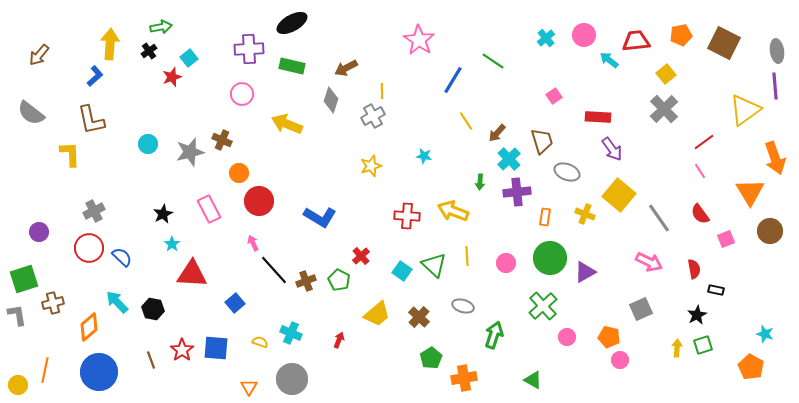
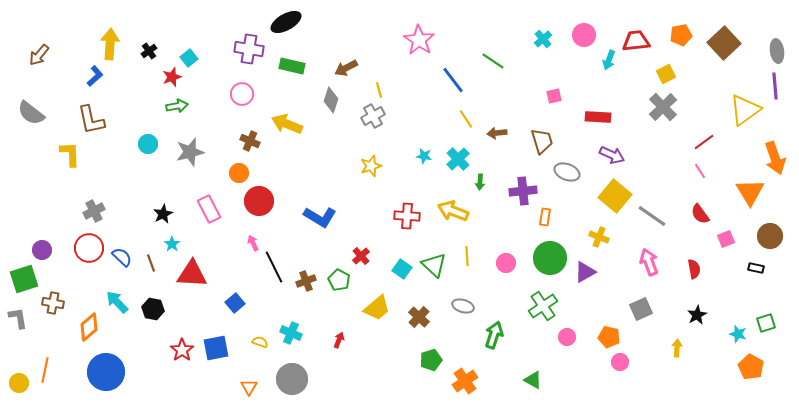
black ellipse at (292, 23): moved 6 px left, 1 px up
green arrow at (161, 27): moved 16 px right, 79 px down
cyan cross at (546, 38): moved 3 px left, 1 px down
brown square at (724, 43): rotated 20 degrees clockwise
purple cross at (249, 49): rotated 12 degrees clockwise
cyan arrow at (609, 60): rotated 108 degrees counterclockwise
yellow square at (666, 74): rotated 12 degrees clockwise
blue line at (453, 80): rotated 68 degrees counterclockwise
yellow line at (382, 91): moved 3 px left, 1 px up; rotated 14 degrees counterclockwise
pink square at (554, 96): rotated 21 degrees clockwise
gray cross at (664, 109): moved 1 px left, 2 px up
yellow line at (466, 121): moved 2 px up
brown arrow at (497, 133): rotated 42 degrees clockwise
brown cross at (222, 140): moved 28 px right, 1 px down
purple arrow at (612, 149): moved 6 px down; rotated 30 degrees counterclockwise
cyan cross at (509, 159): moved 51 px left
purple cross at (517, 192): moved 6 px right, 1 px up
yellow square at (619, 195): moved 4 px left, 1 px down
yellow cross at (585, 214): moved 14 px right, 23 px down
gray line at (659, 218): moved 7 px left, 2 px up; rotated 20 degrees counterclockwise
brown circle at (770, 231): moved 5 px down
purple circle at (39, 232): moved 3 px right, 18 px down
pink arrow at (649, 262): rotated 136 degrees counterclockwise
black line at (274, 270): moved 3 px up; rotated 16 degrees clockwise
cyan square at (402, 271): moved 2 px up
black rectangle at (716, 290): moved 40 px right, 22 px up
brown cross at (53, 303): rotated 25 degrees clockwise
green cross at (543, 306): rotated 8 degrees clockwise
yellow trapezoid at (377, 314): moved 6 px up
gray L-shape at (17, 315): moved 1 px right, 3 px down
cyan star at (765, 334): moved 27 px left
green square at (703, 345): moved 63 px right, 22 px up
blue square at (216, 348): rotated 16 degrees counterclockwise
green pentagon at (431, 358): moved 2 px down; rotated 15 degrees clockwise
brown line at (151, 360): moved 97 px up
pink circle at (620, 360): moved 2 px down
blue circle at (99, 372): moved 7 px right
orange cross at (464, 378): moved 1 px right, 3 px down; rotated 25 degrees counterclockwise
yellow circle at (18, 385): moved 1 px right, 2 px up
